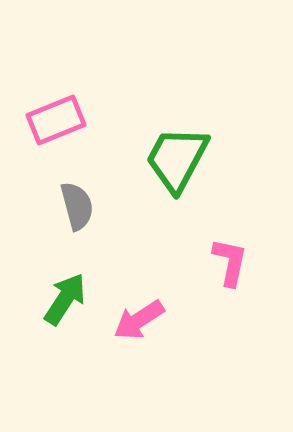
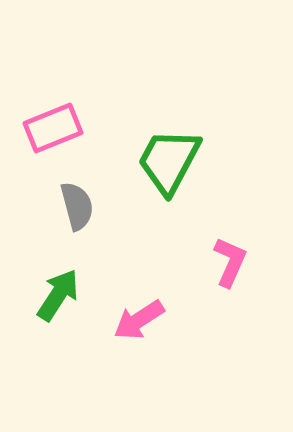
pink rectangle: moved 3 px left, 8 px down
green trapezoid: moved 8 px left, 2 px down
pink L-shape: rotated 12 degrees clockwise
green arrow: moved 7 px left, 4 px up
